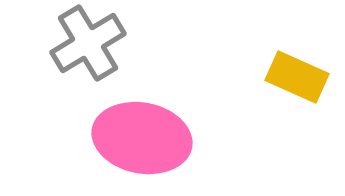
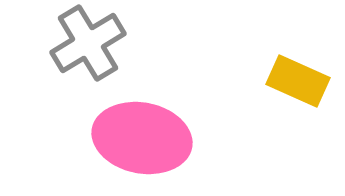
yellow rectangle: moved 1 px right, 4 px down
